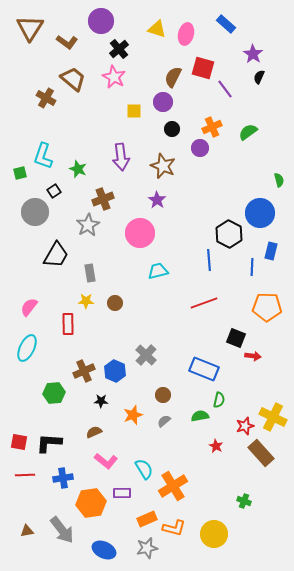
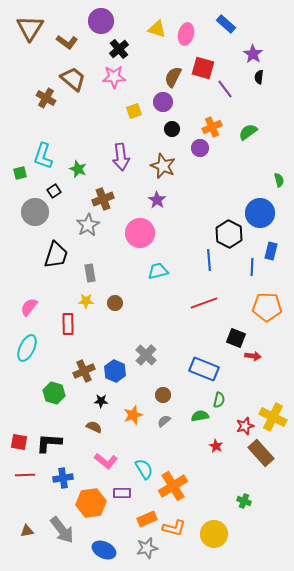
pink star at (114, 77): rotated 30 degrees counterclockwise
black semicircle at (259, 77): rotated 16 degrees counterclockwise
yellow square at (134, 111): rotated 21 degrees counterclockwise
black trapezoid at (56, 255): rotated 12 degrees counterclockwise
green hexagon at (54, 393): rotated 20 degrees clockwise
brown semicircle at (94, 432): moved 5 px up; rotated 49 degrees clockwise
